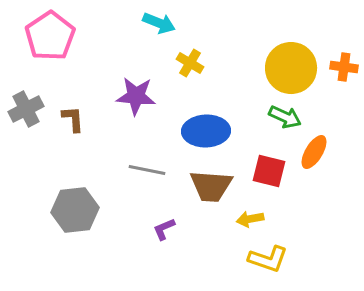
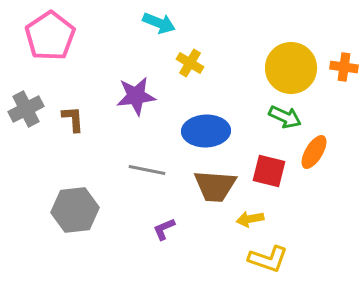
purple star: rotated 12 degrees counterclockwise
brown trapezoid: moved 4 px right
